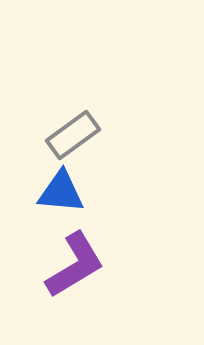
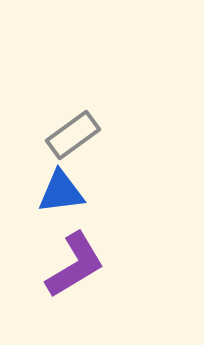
blue triangle: rotated 12 degrees counterclockwise
